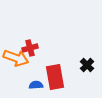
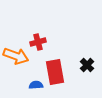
red cross: moved 8 px right, 6 px up
orange arrow: moved 2 px up
red rectangle: moved 5 px up
